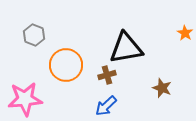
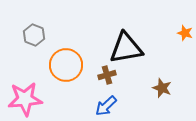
orange star: rotated 14 degrees counterclockwise
